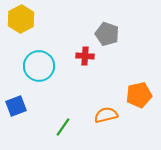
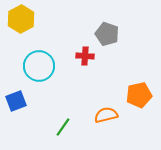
blue square: moved 5 px up
